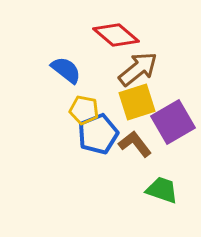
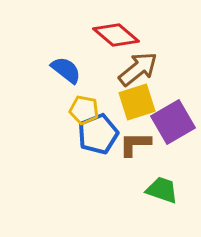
brown L-shape: rotated 52 degrees counterclockwise
